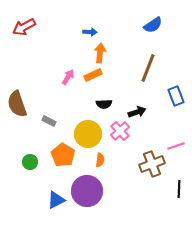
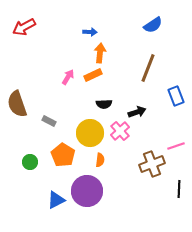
yellow circle: moved 2 px right, 1 px up
